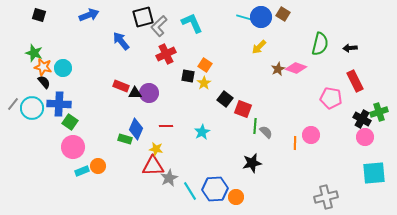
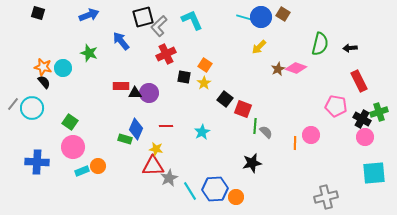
black square at (39, 15): moved 1 px left, 2 px up
cyan L-shape at (192, 23): moved 3 px up
green star at (34, 53): moved 55 px right
black square at (188, 76): moved 4 px left, 1 px down
red rectangle at (355, 81): moved 4 px right
red rectangle at (121, 86): rotated 21 degrees counterclockwise
pink pentagon at (331, 98): moved 5 px right, 8 px down
blue cross at (59, 104): moved 22 px left, 58 px down
